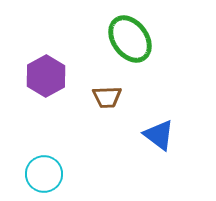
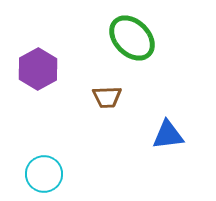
green ellipse: moved 2 px right, 1 px up; rotated 9 degrees counterclockwise
purple hexagon: moved 8 px left, 7 px up
blue triangle: moved 9 px right; rotated 44 degrees counterclockwise
